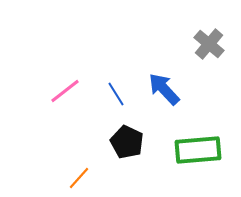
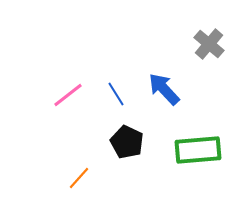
pink line: moved 3 px right, 4 px down
